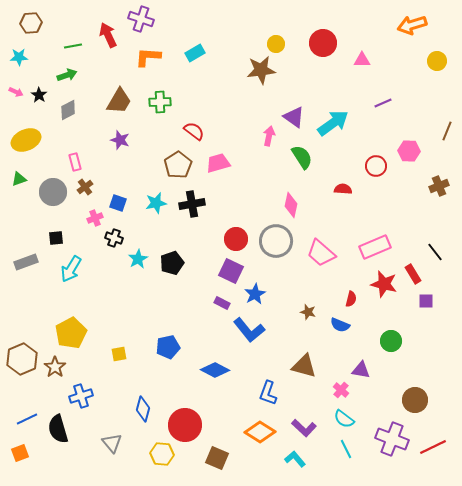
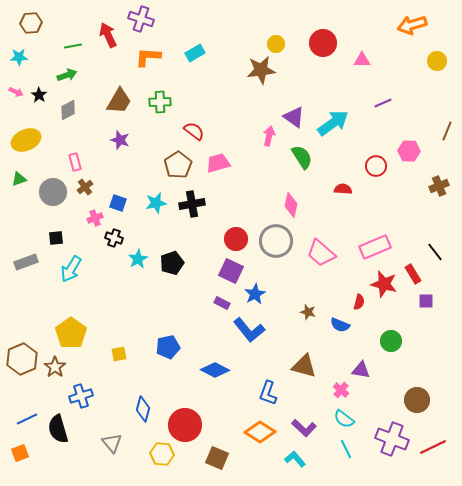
red semicircle at (351, 299): moved 8 px right, 3 px down
yellow pentagon at (71, 333): rotated 8 degrees counterclockwise
brown circle at (415, 400): moved 2 px right
